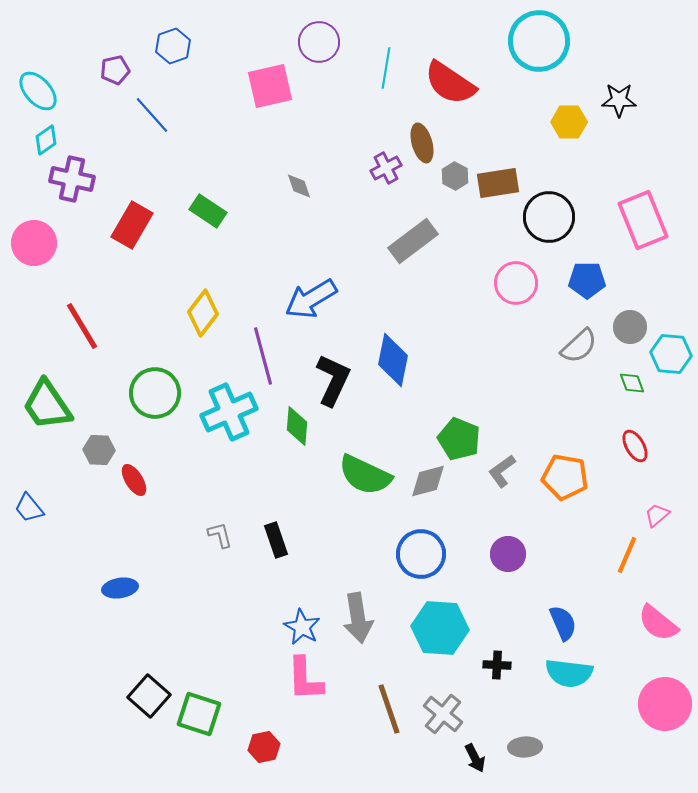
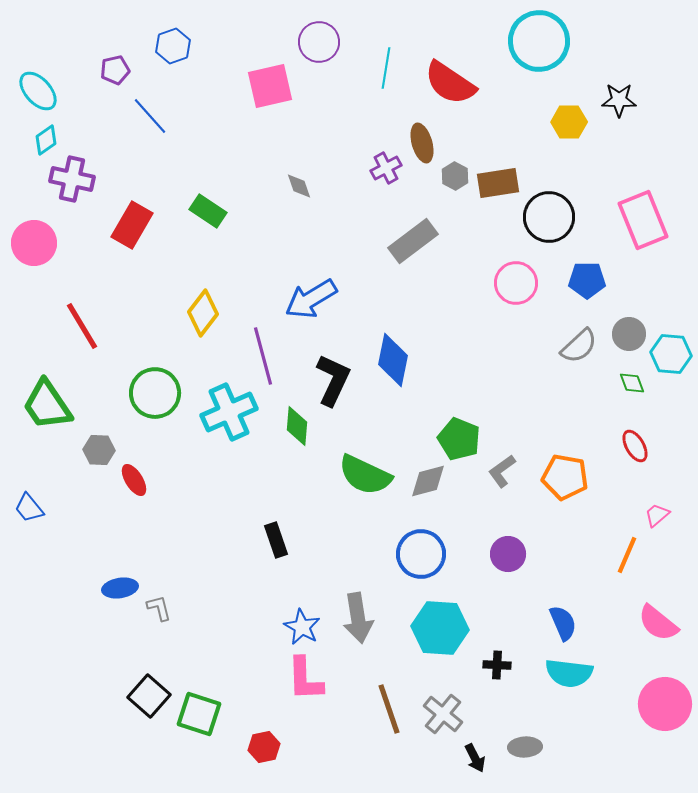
blue line at (152, 115): moved 2 px left, 1 px down
gray circle at (630, 327): moved 1 px left, 7 px down
gray L-shape at (220, 535): moved 61 px left, 73 px down
